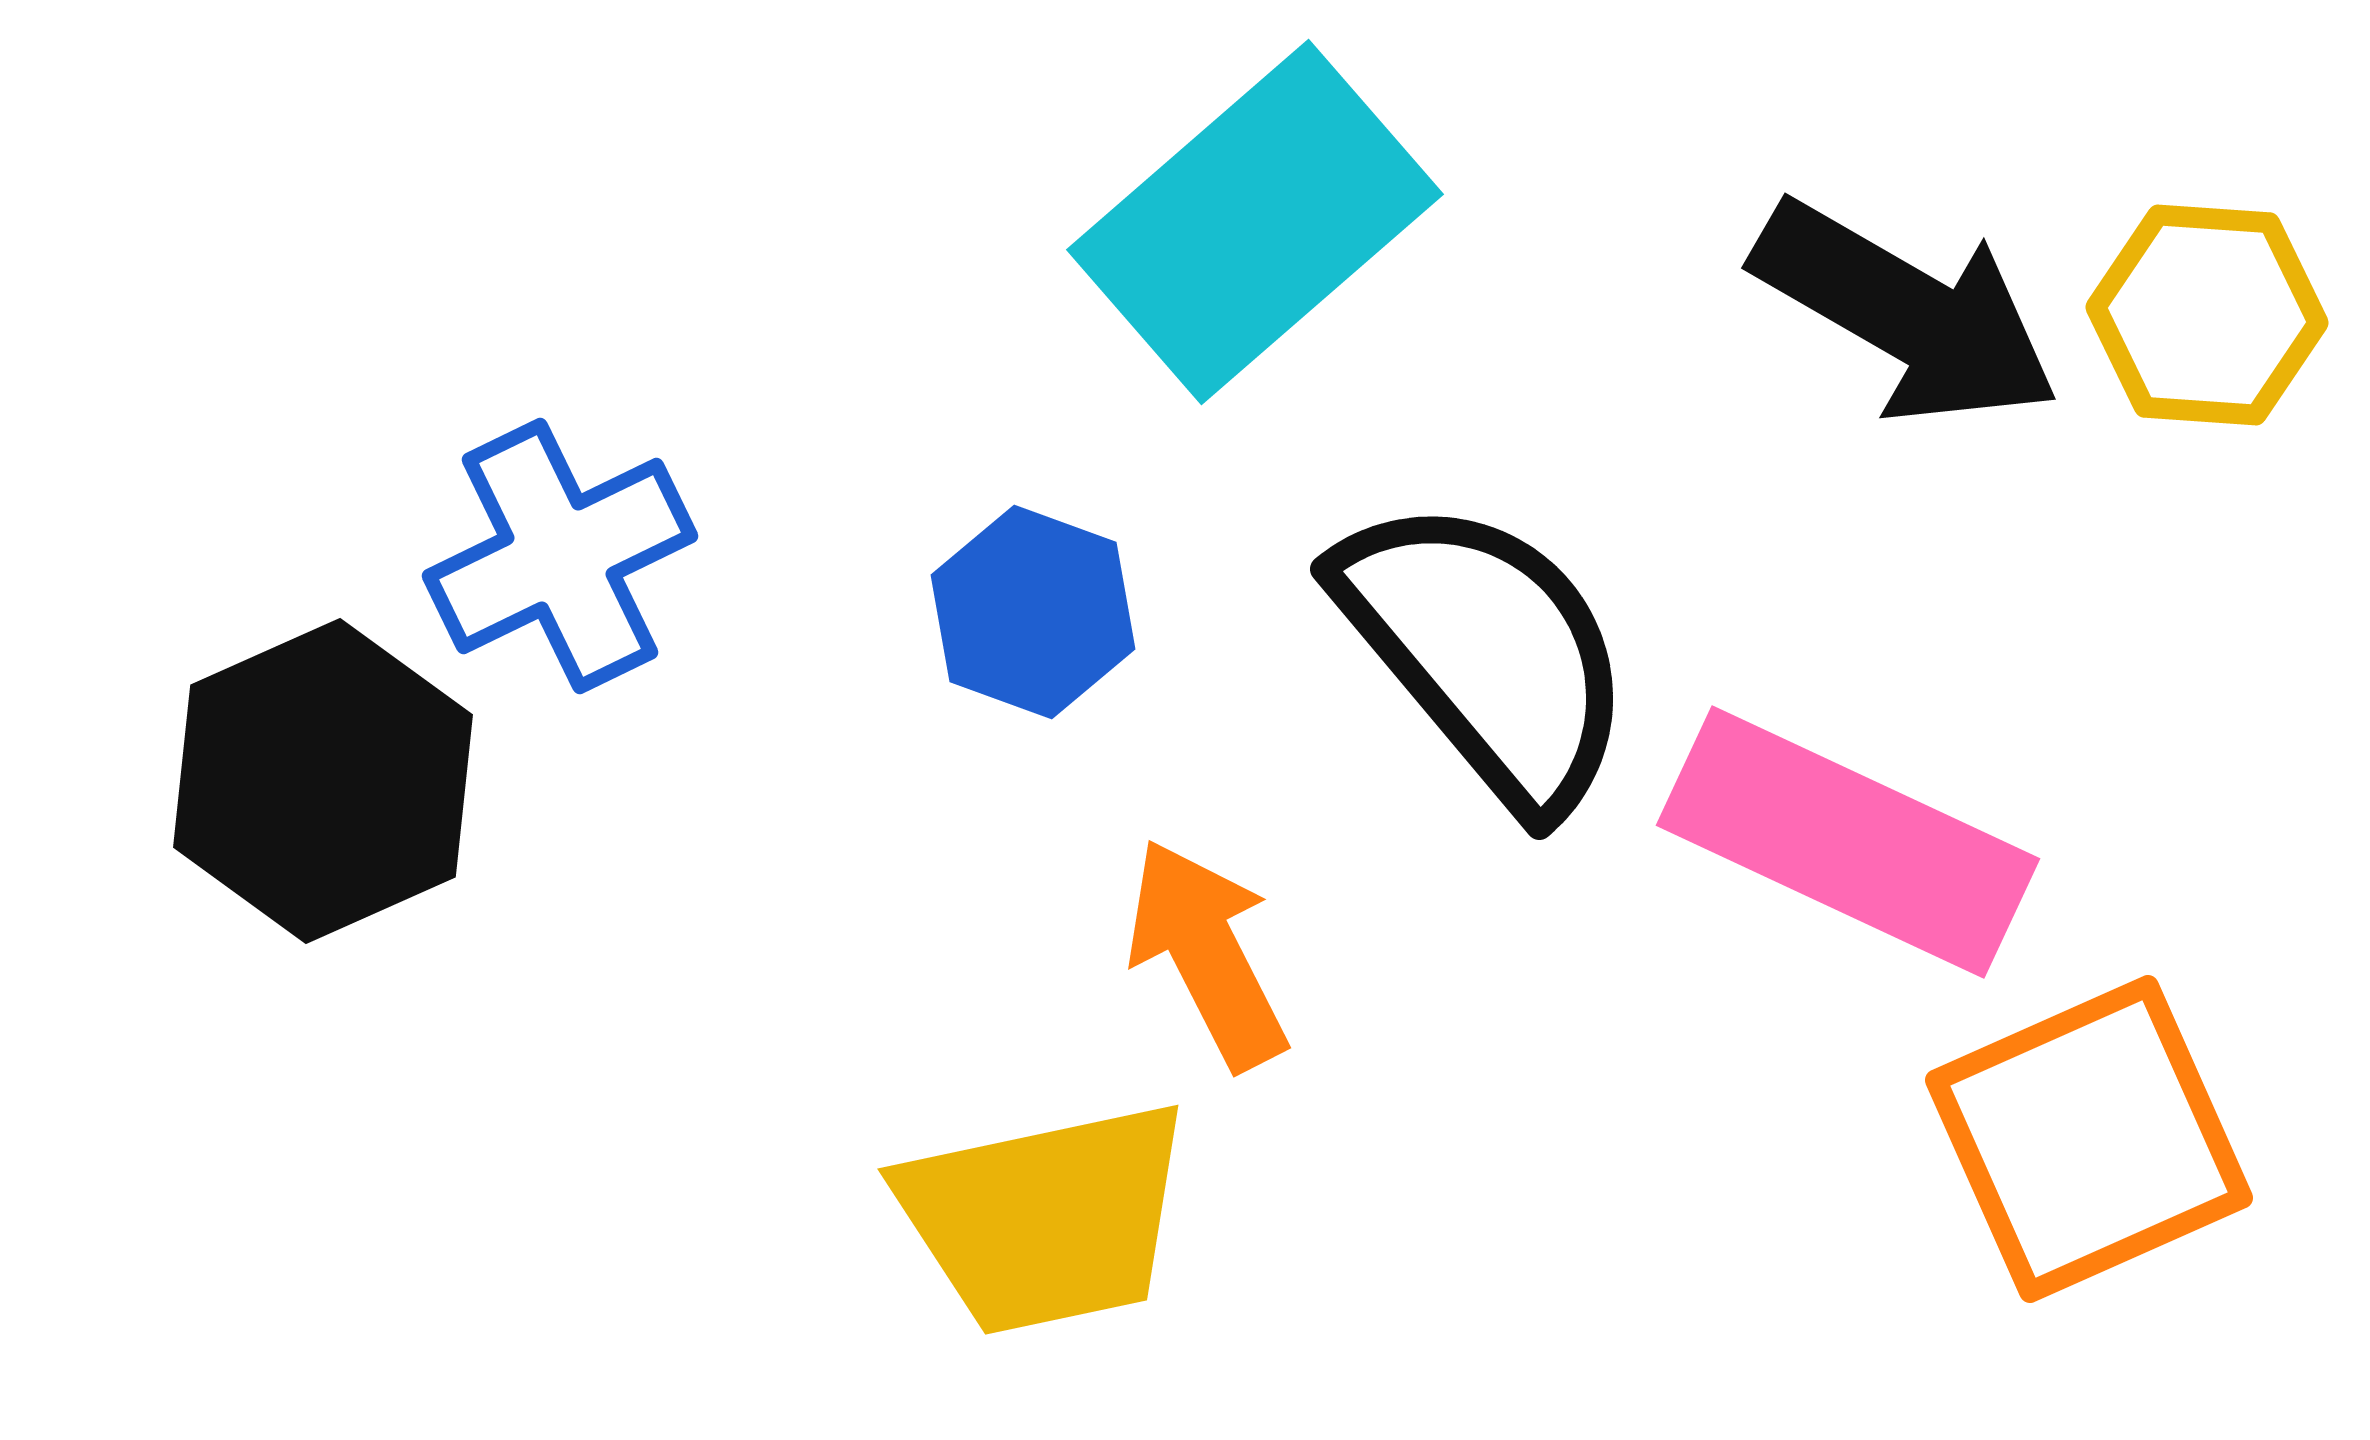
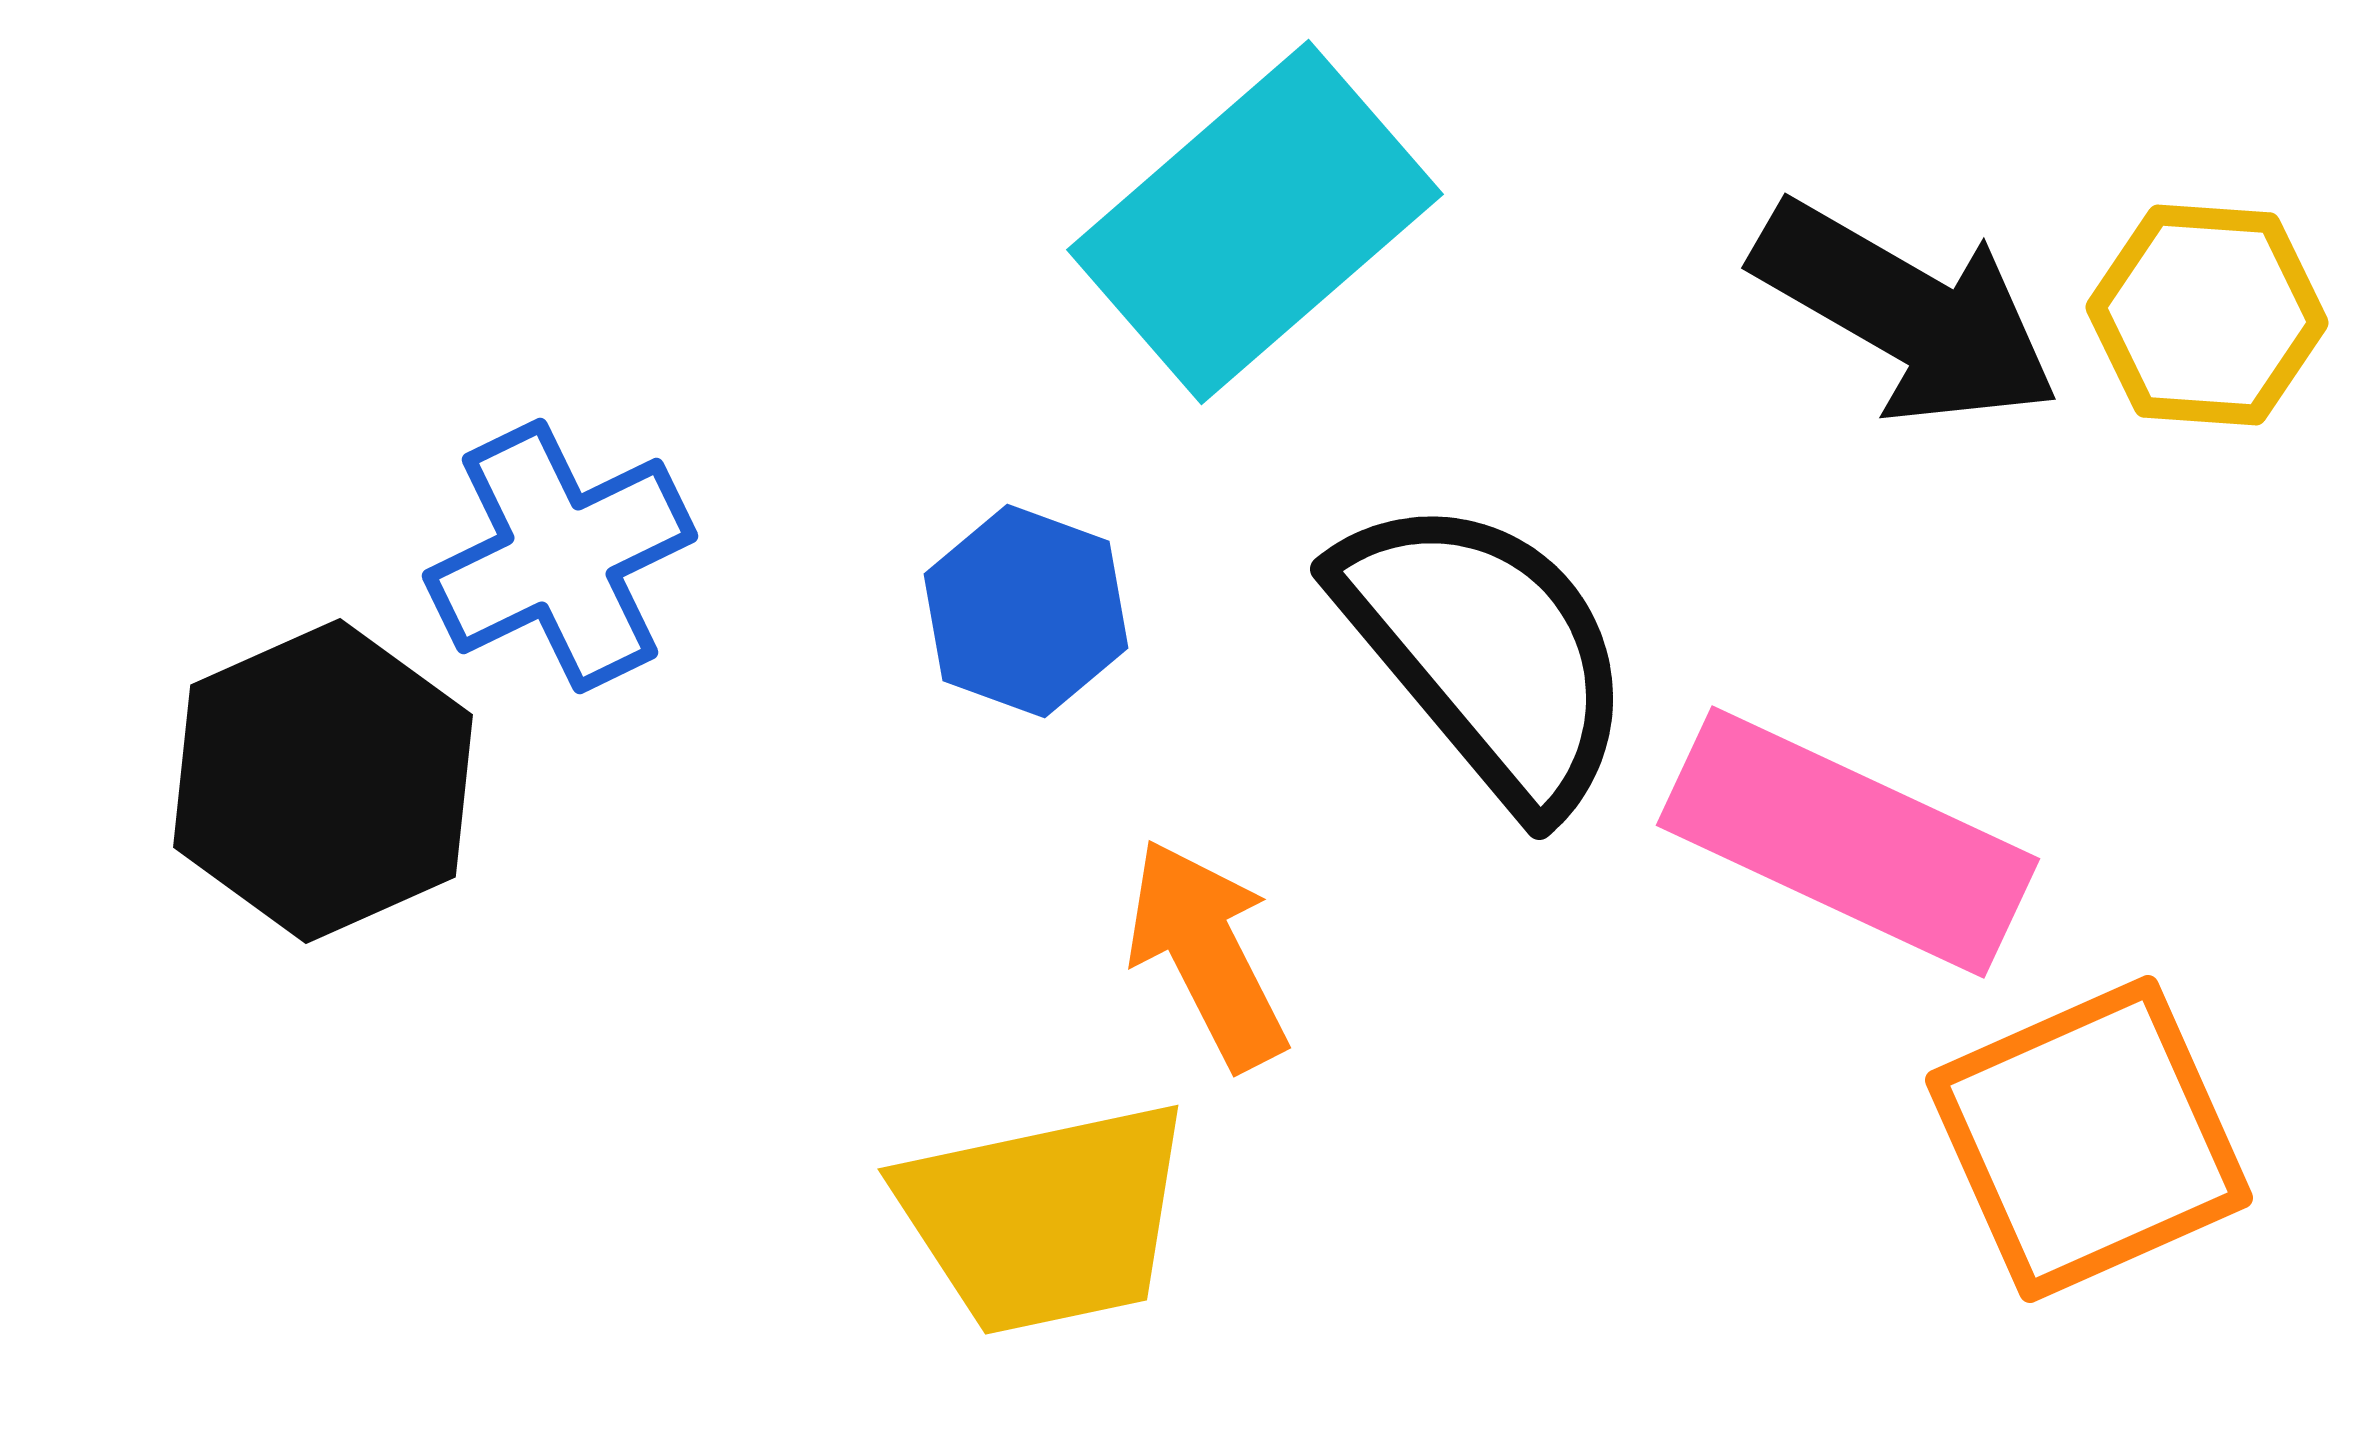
blue hexagon: moved 7 px left, 1 px up
